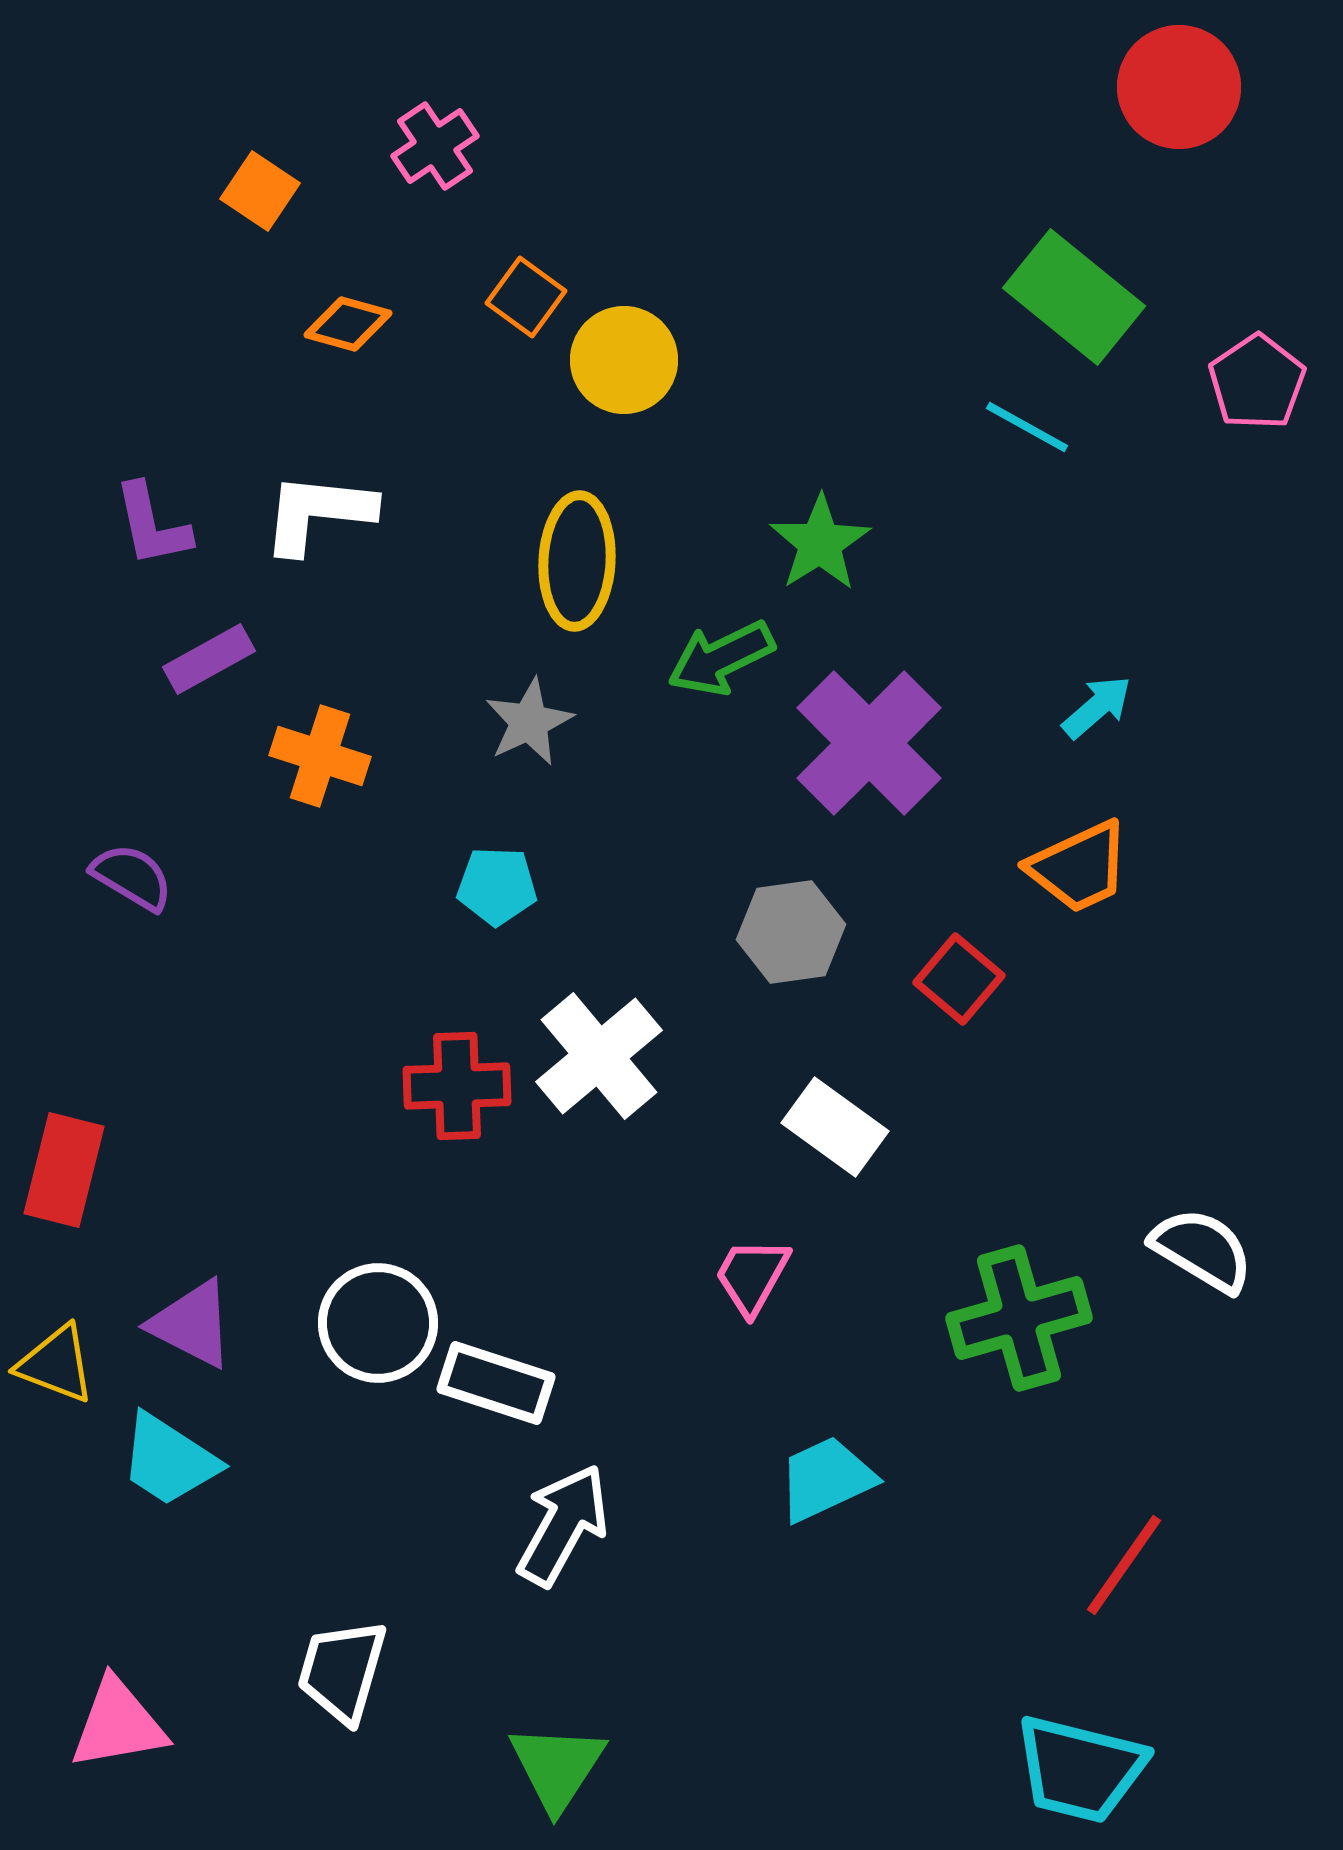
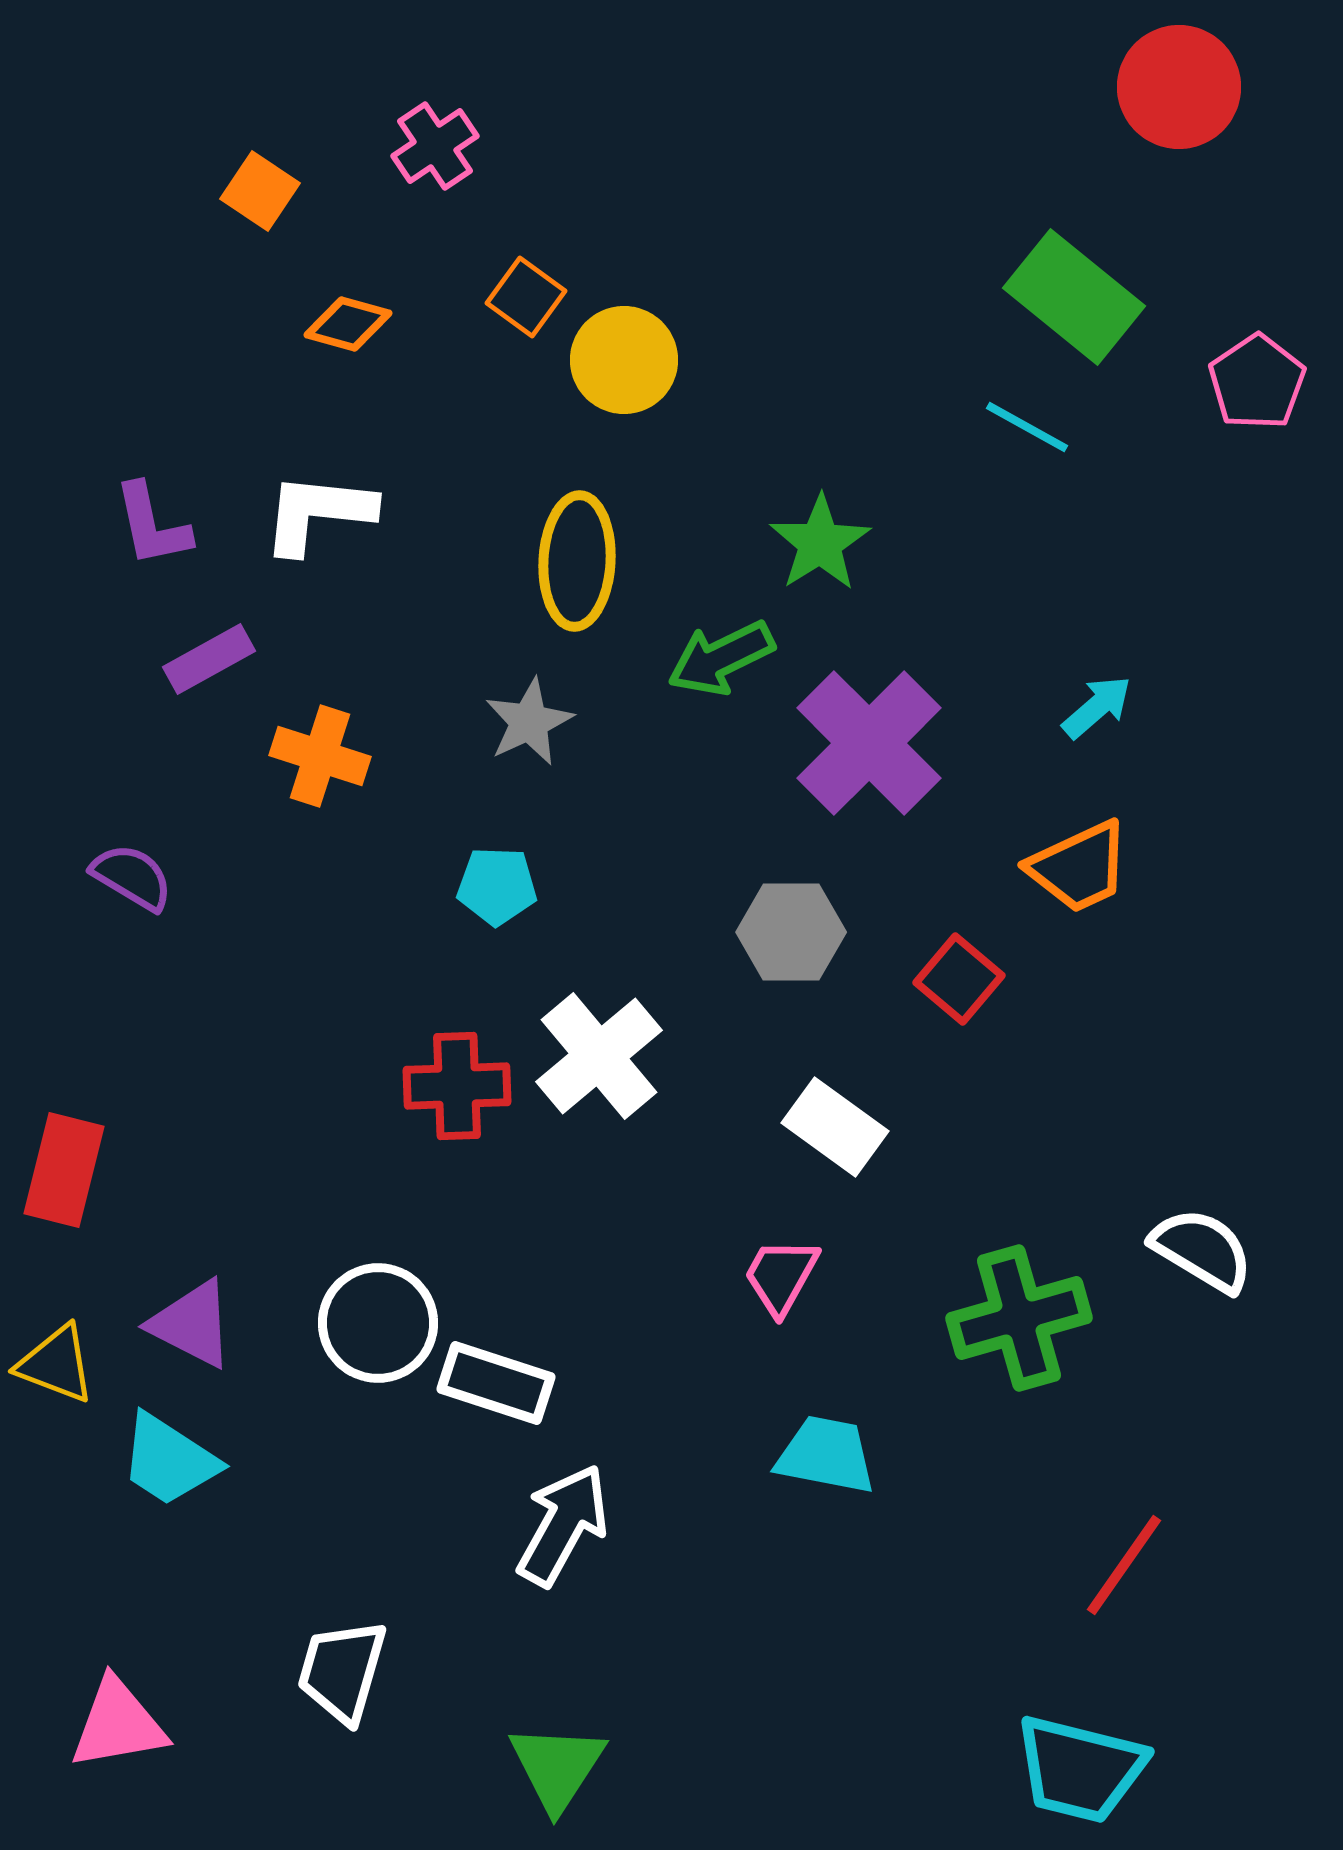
gray hexagon at (791, 932): rotated 8 degrees clockwise
pink trapezoid at (752, 1276): moved 29 px right
cyan trapezoid at (826, 1479): moved 24 px up; rotated 36 degrees clockwise
